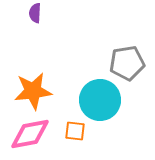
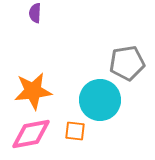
pink diamond: moved 1 px right
